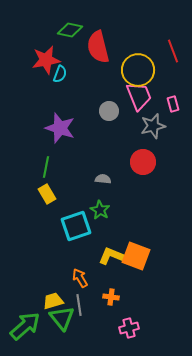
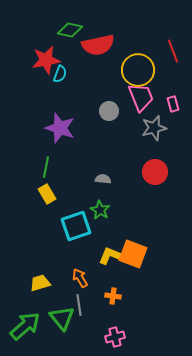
red semicircle: moved 2 px up; rotated 88 degrees counterclockwise
pink trapezoid: moved 2 px right, 1 px down
gray star: moved 1 px right, 2 px down
red circle: moved 12 px right, 10 px down
orange square: moved 3 px left, 2 px up
orange cross: moved 2 px right, 1 px up
yellow trapezoid: moved 13 px left, 18 px up
pink cross: moved 14 px left, 9 px down
